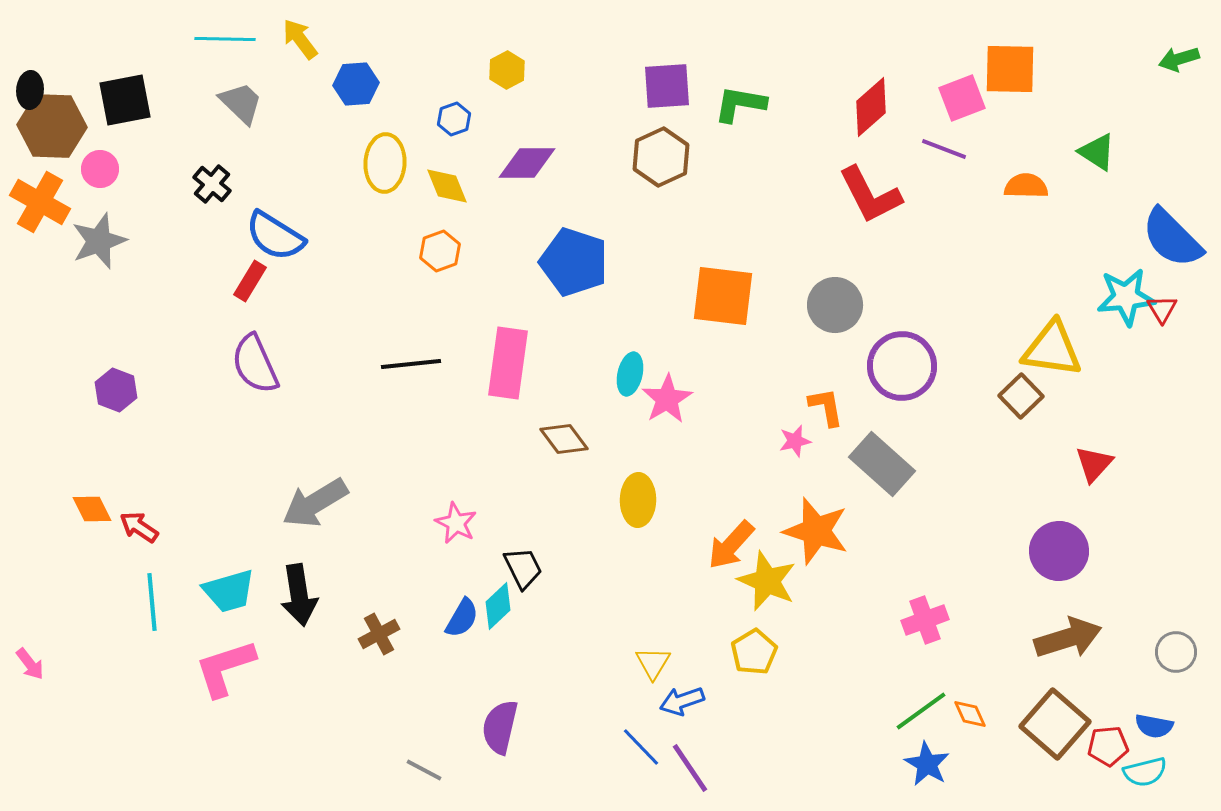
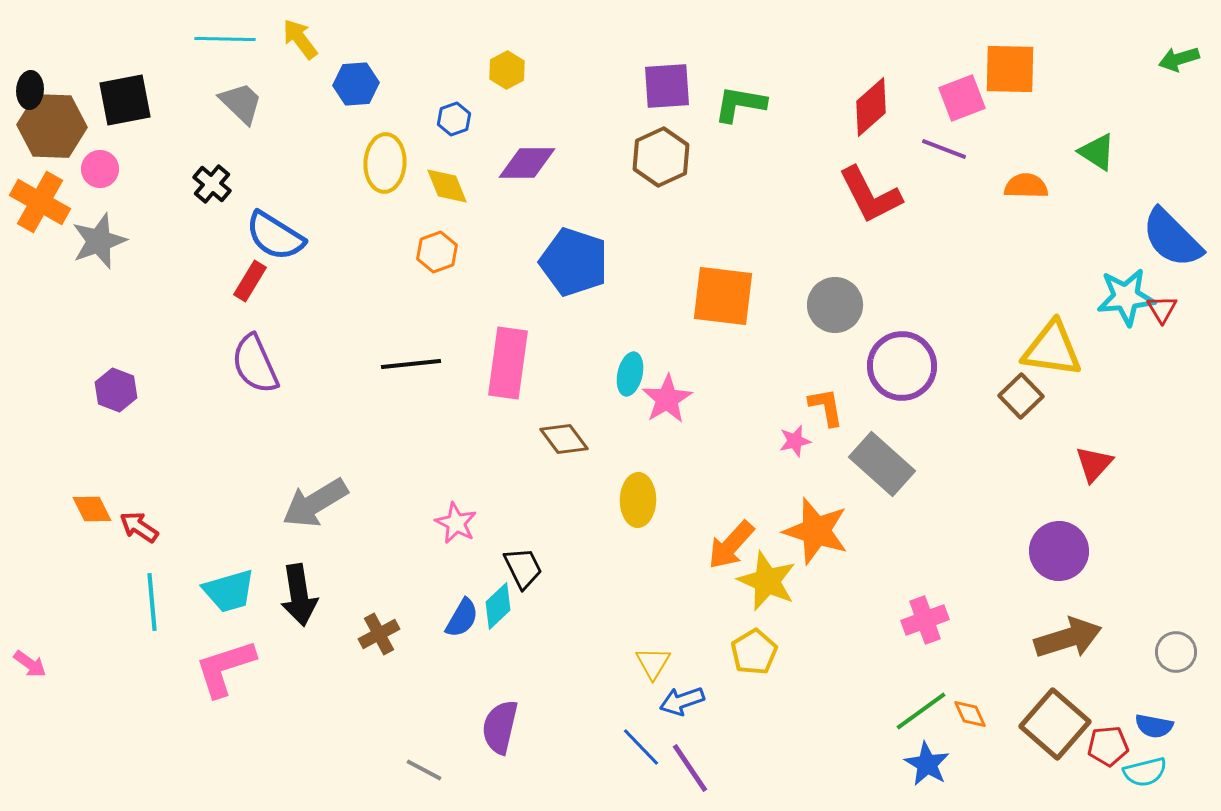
orange hexagon at (440, 251): moved 3 px left, 1 px down
pink arrow at (30, 664): rotated 16 degrees counterclockwise
